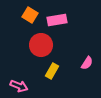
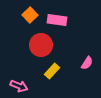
orange square: rotated 14 degrees clockwise
pink rectangle: rotated 18 degrees clockwise
yellow rectangle: rotated 14 degrees clockwise
